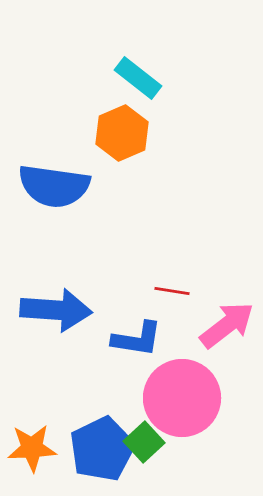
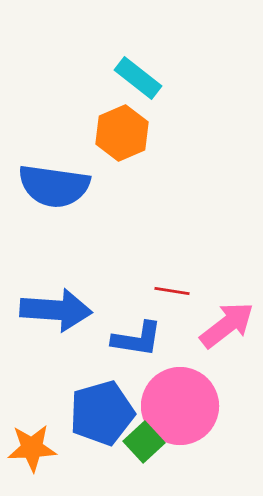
pink circle: moved 2 px left, 8 px down
blue pentagon: moved 36 px up; rotated 10 degrees clockwise
